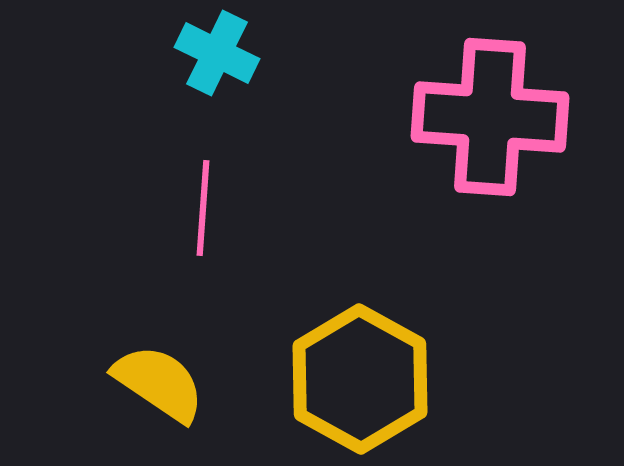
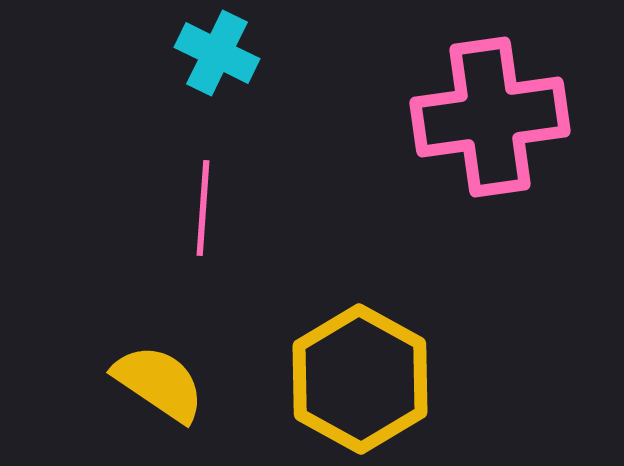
pink cross: rotated 12 degrees counterclockwise
